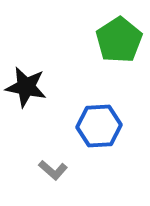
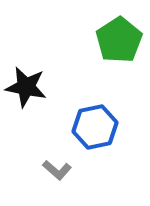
blue hexagon: moved 4 px left, 1 px down; rotated 9 degrees counterclockwise
gray L-shape: moved 4 px right
